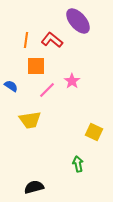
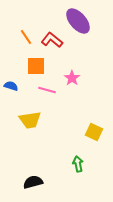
orange line: moved 3 px up; rotated 42 degrees counterclockwise
pink star: moved 3 px up
blue semicircle: rotated 16 degrees counterclockwise
pink line: rotated 60 degrees clockwise
black semicircle: moved 1 px left, 5 px up
